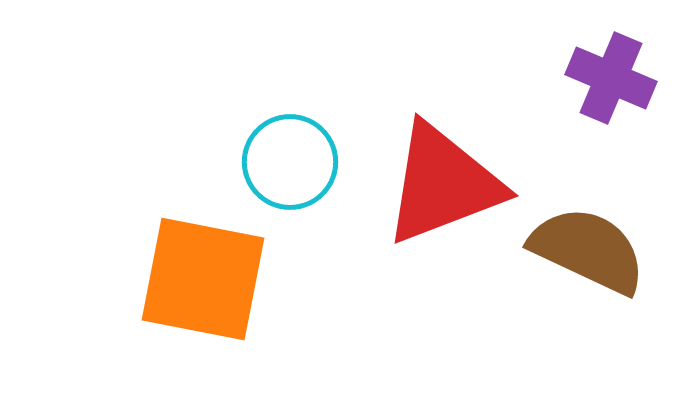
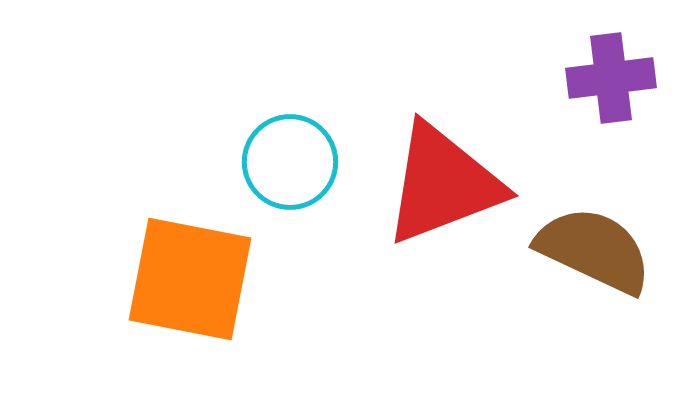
purple cross: rotated 30 degrees counterclockwise
brown semicircle: moved 6 px right
orange square: moved 13 px left
